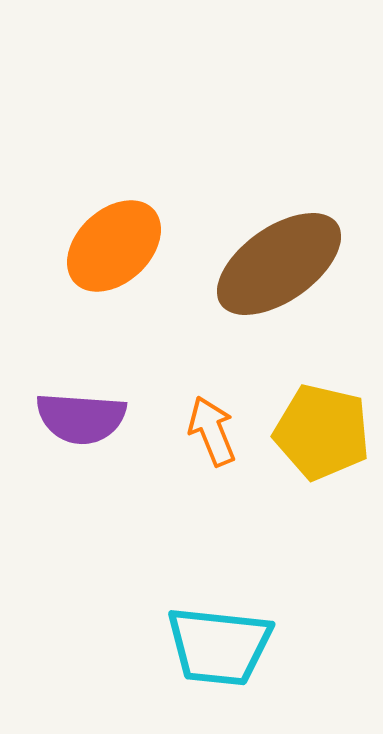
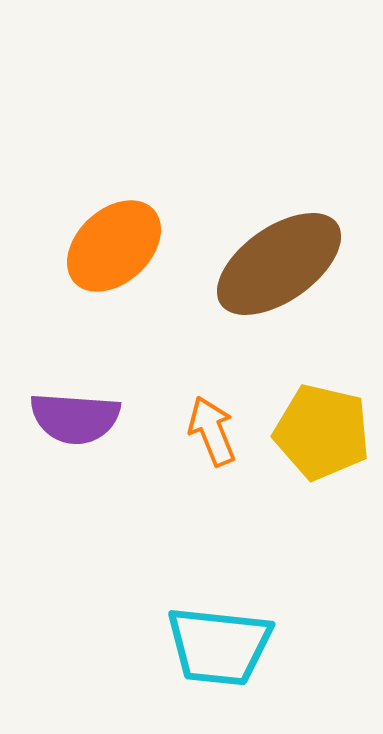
purple semicircle: moved 6 px left
